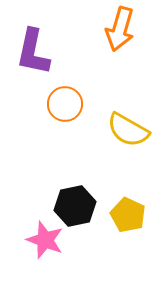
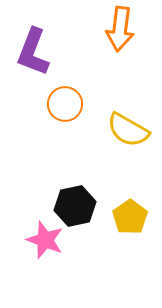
orange arrow: rotated 9 degrees counterclockwise
purple L-shape: rotated 9 degrees clockwise
yellow pentagon: moved 2 px right, 2 px down; rotated 12 degrees clockwise
